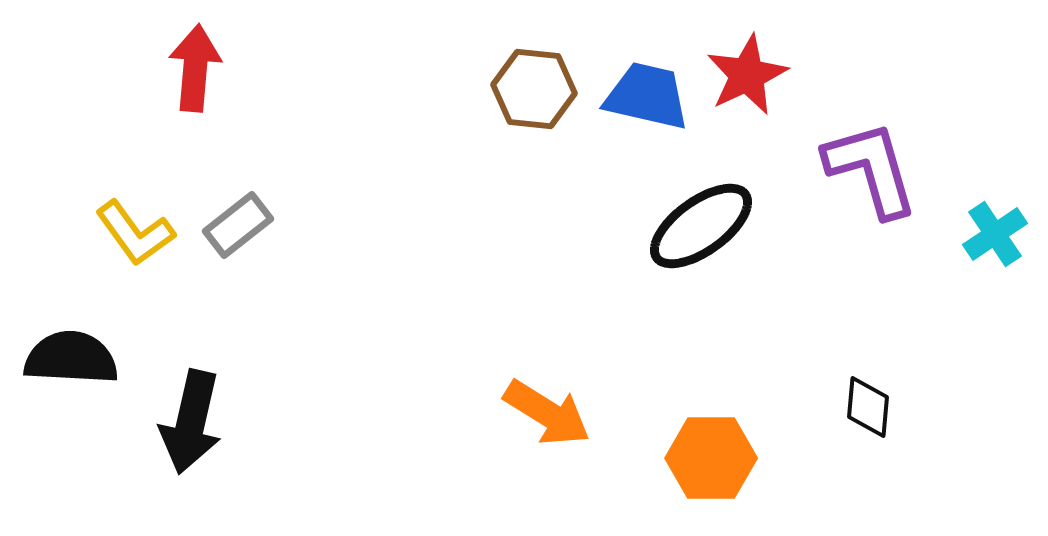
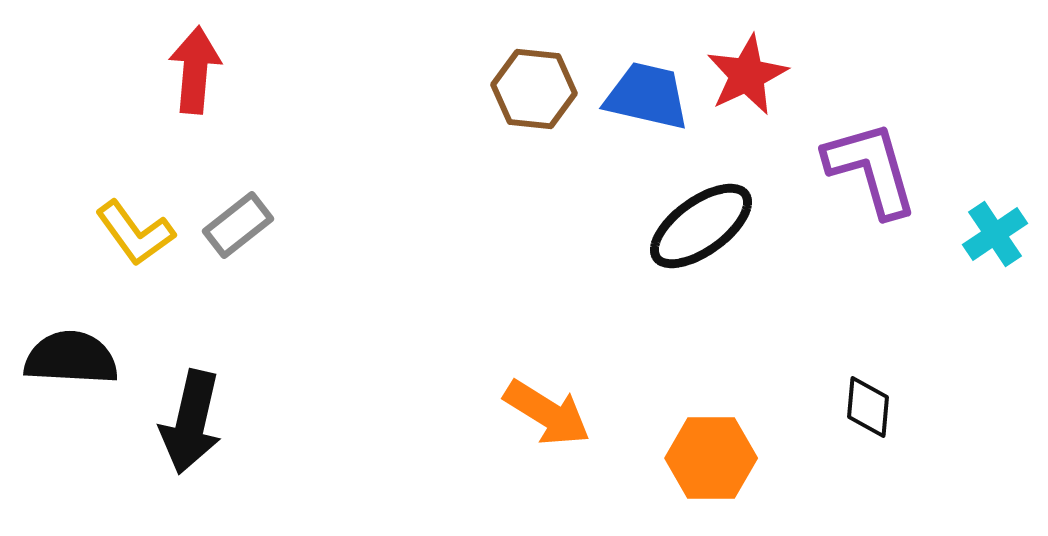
red arrow: moved 2 px down
